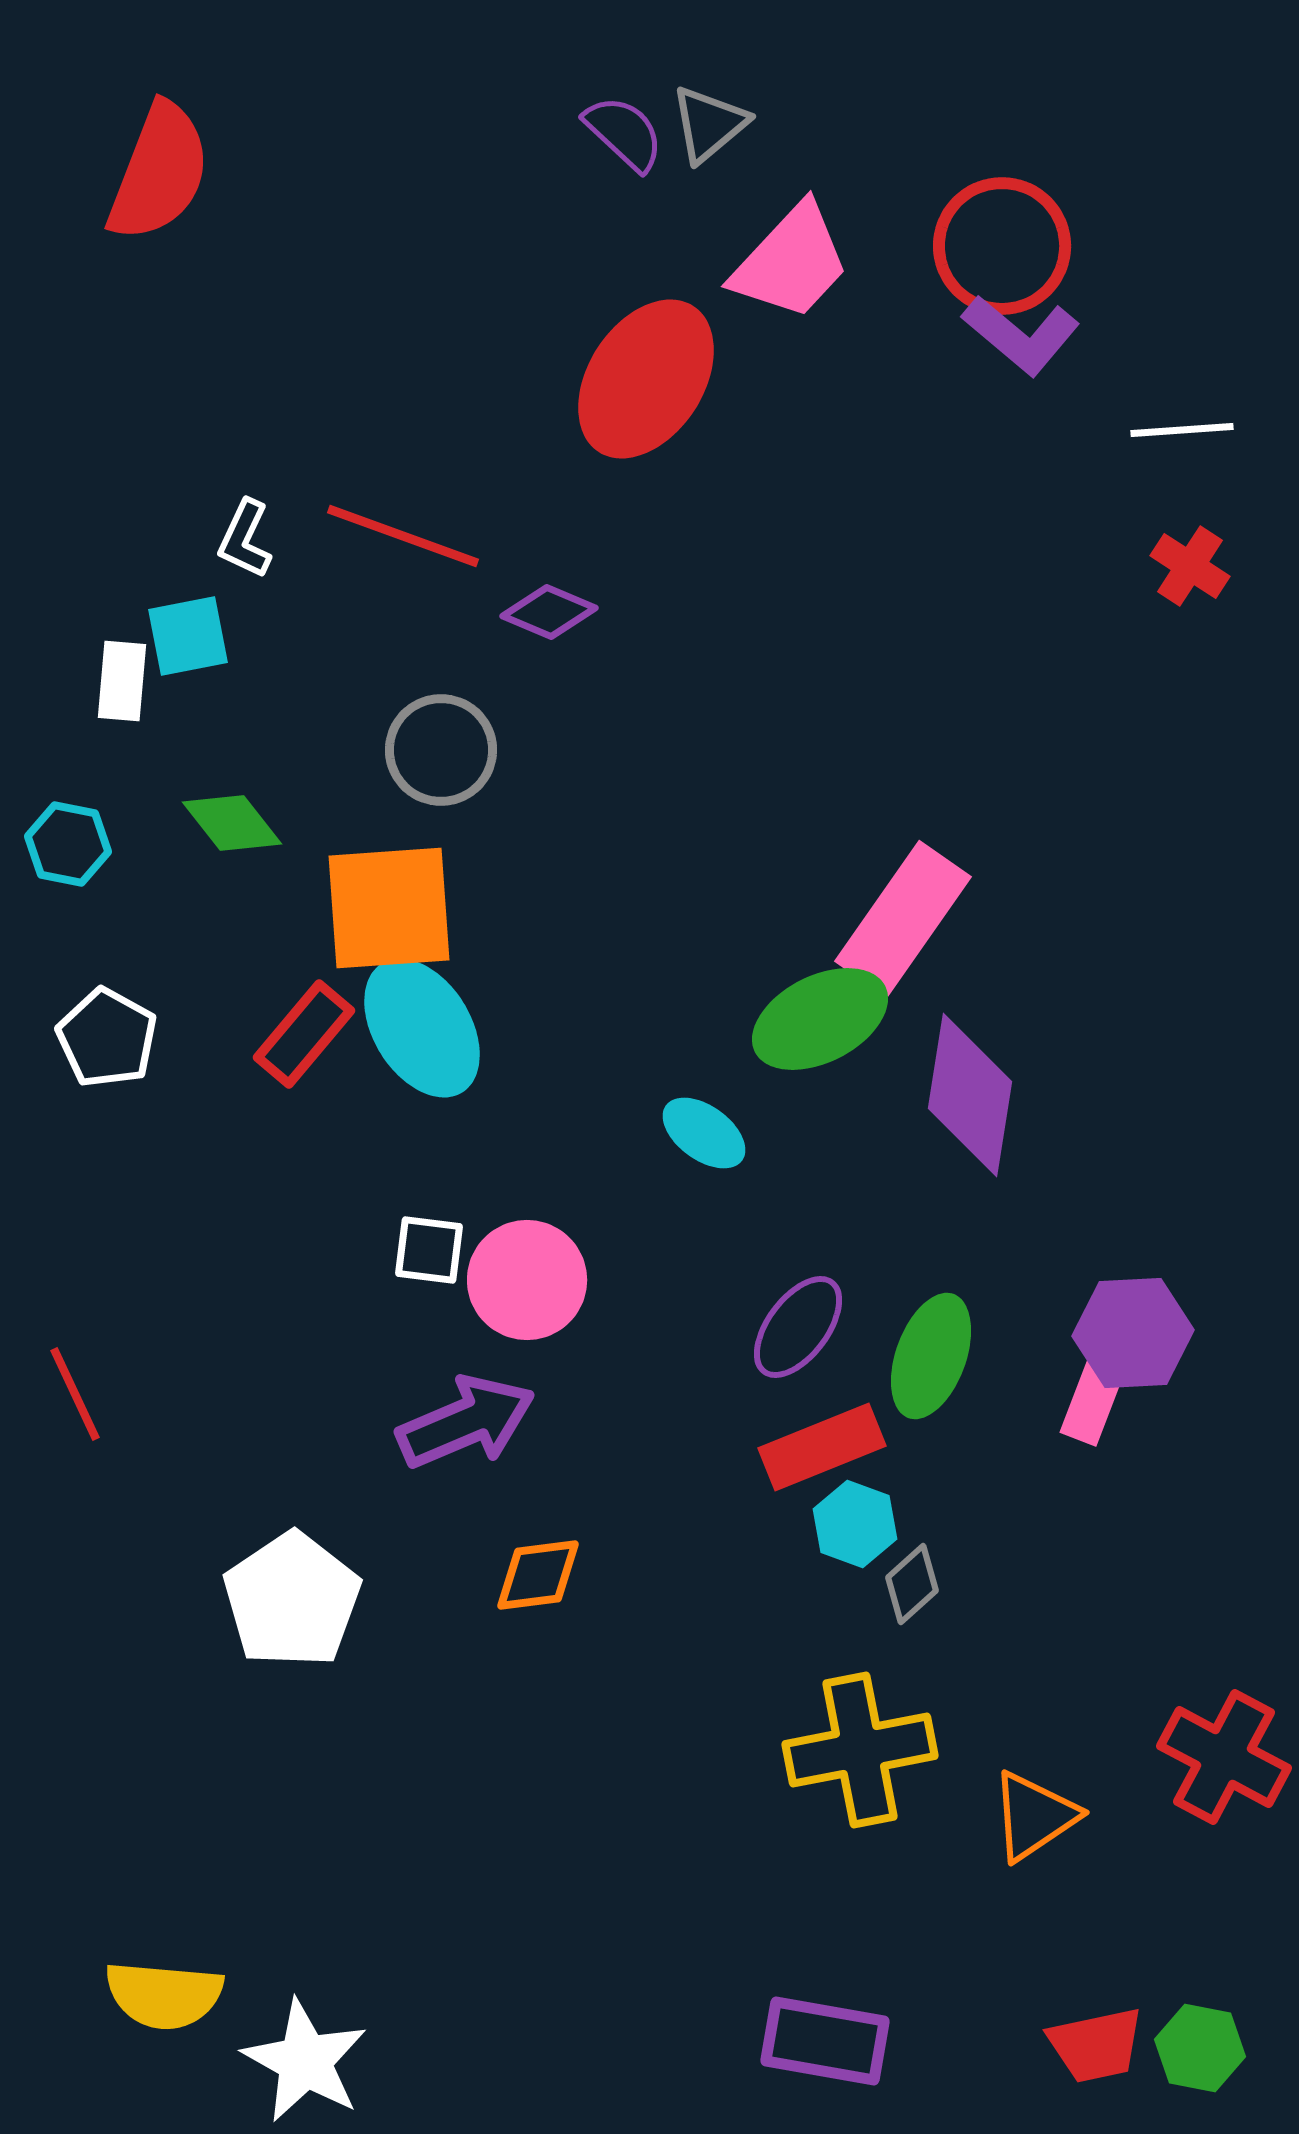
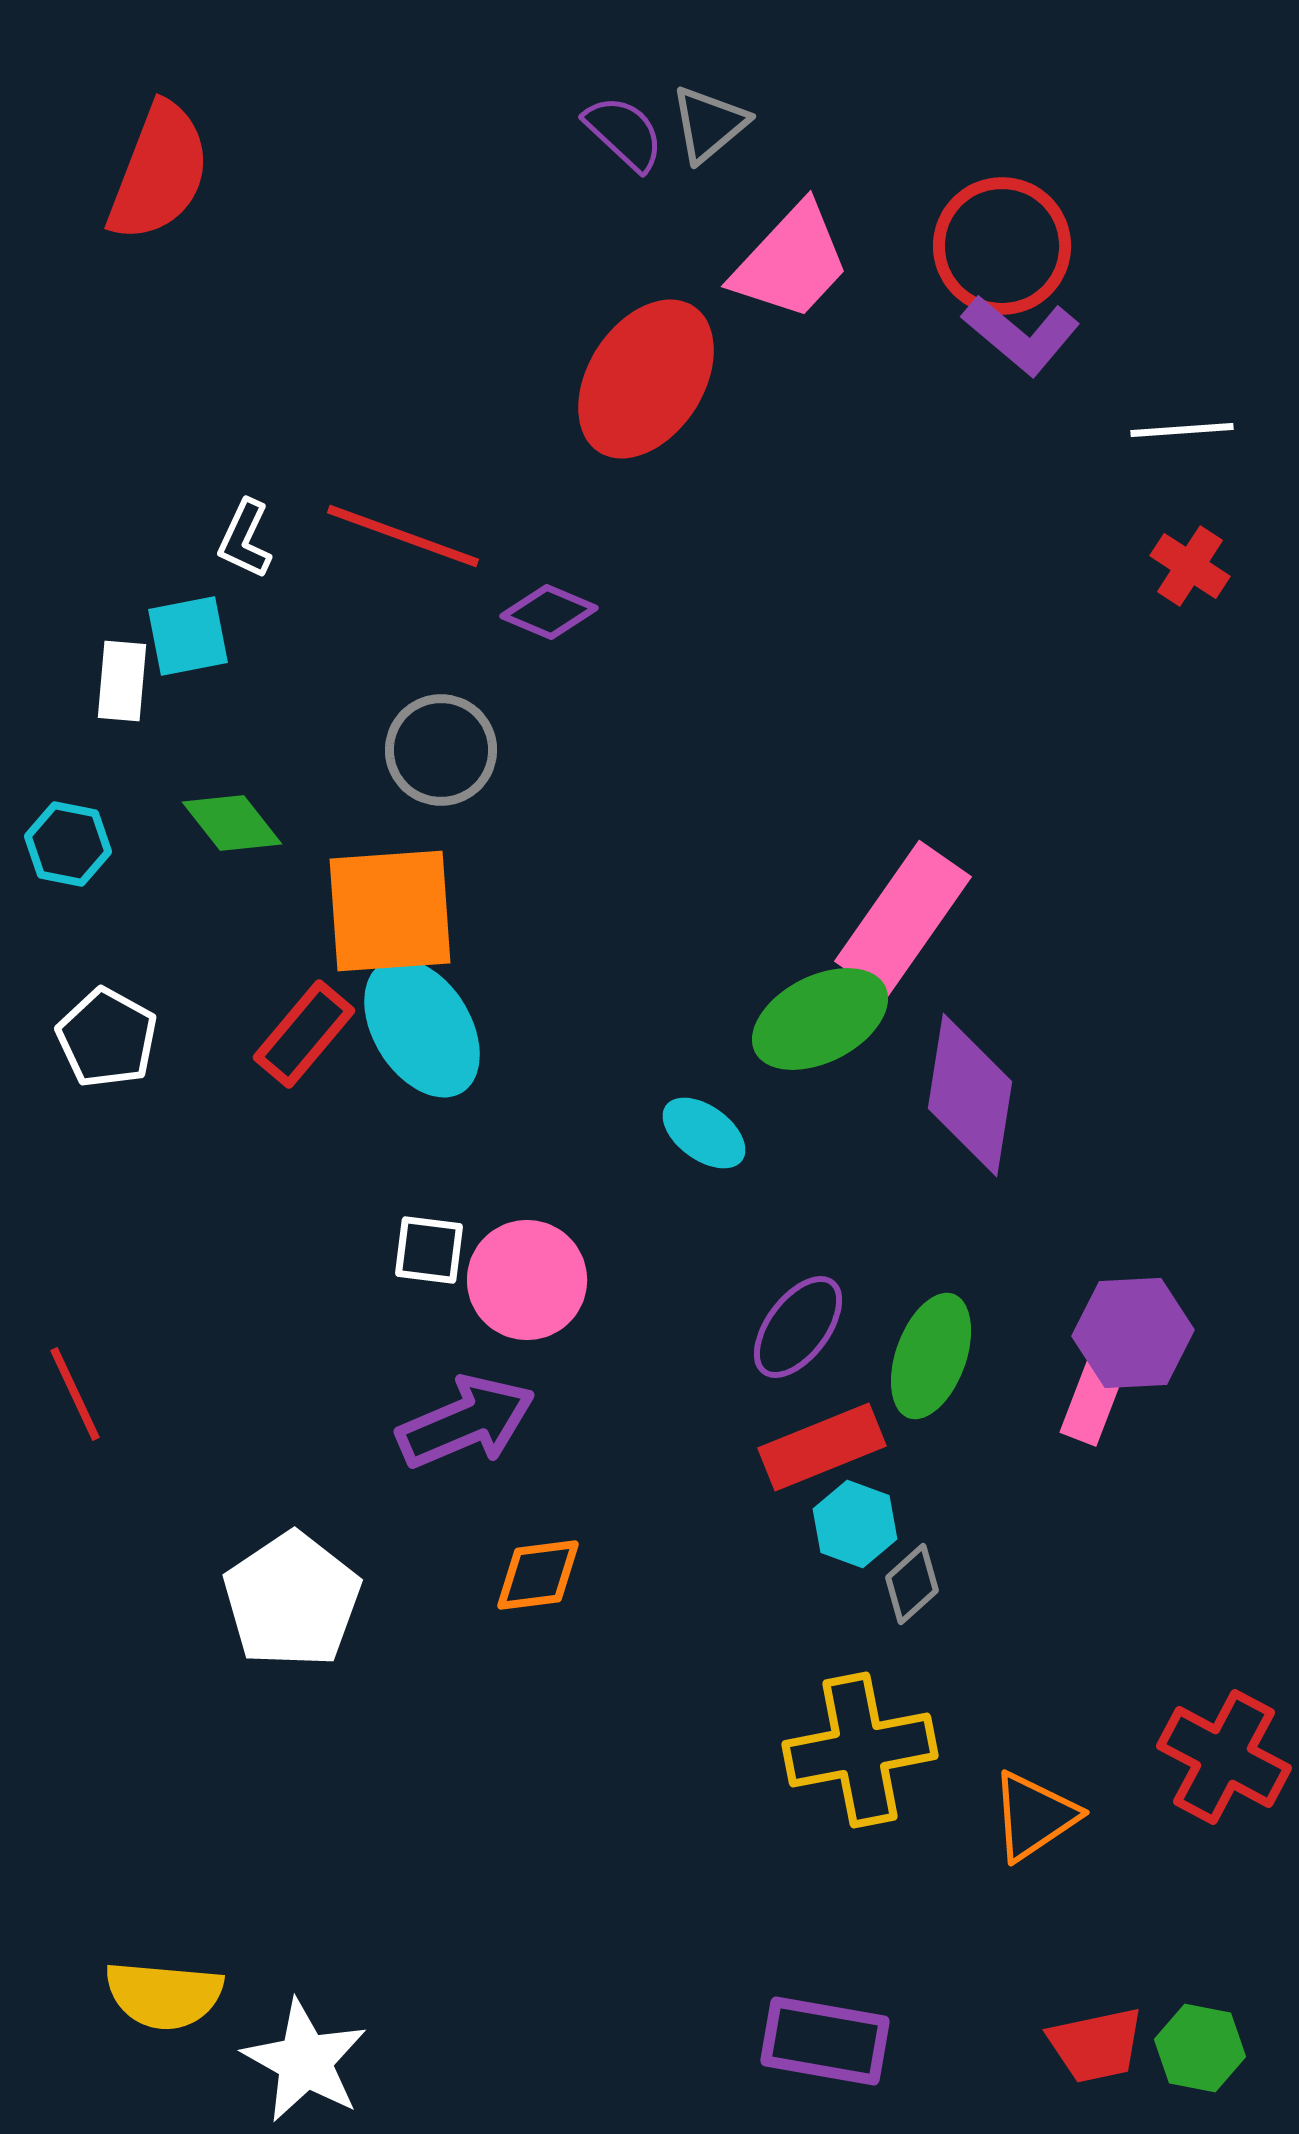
orange square at (389, 908): moved 1 px right, 3 px down
